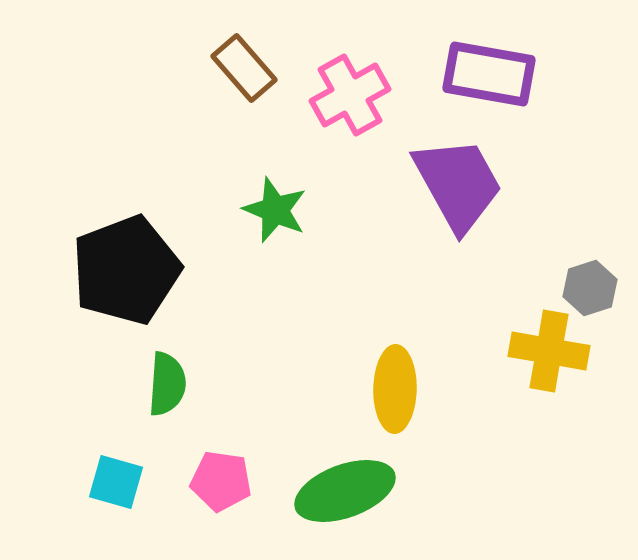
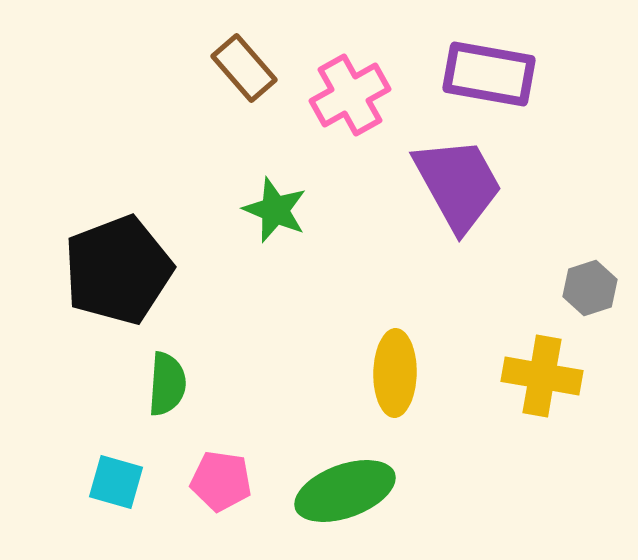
black pentagon: moved 8 px left
yellow cross: moved 7 px left, 25 px down
yellow ellipse: moved 16 px up
